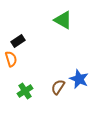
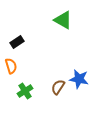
black rectangle: moved 1 px left, 1 px down
orange semicircle: moved 7 px down
blue star: rotated 12 degrees counterclockwise
